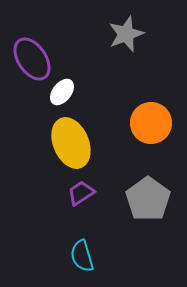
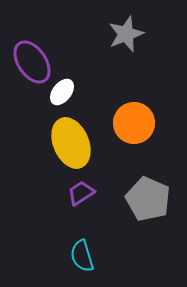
purple ellipse: moved 3 px down
orange circle: moved 17 px left
gray pentagon: rotated 12 degrees counterclockwise
